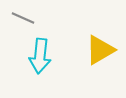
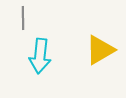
gray line: rotated 65 degrees clockwise
